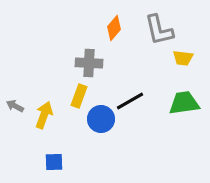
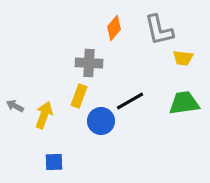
blue circle: moved 2 px down
